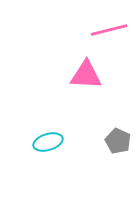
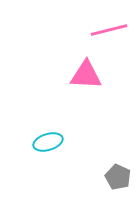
gray pentagon: moved 36 px down
